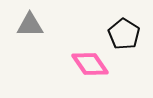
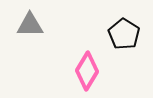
pink diamond: moved 3 px left, 7 px down; rotated 66 degrees clockwise
